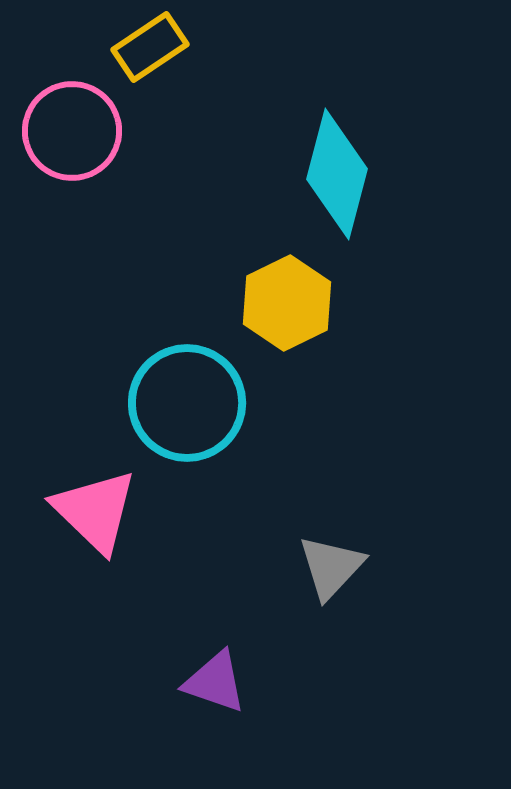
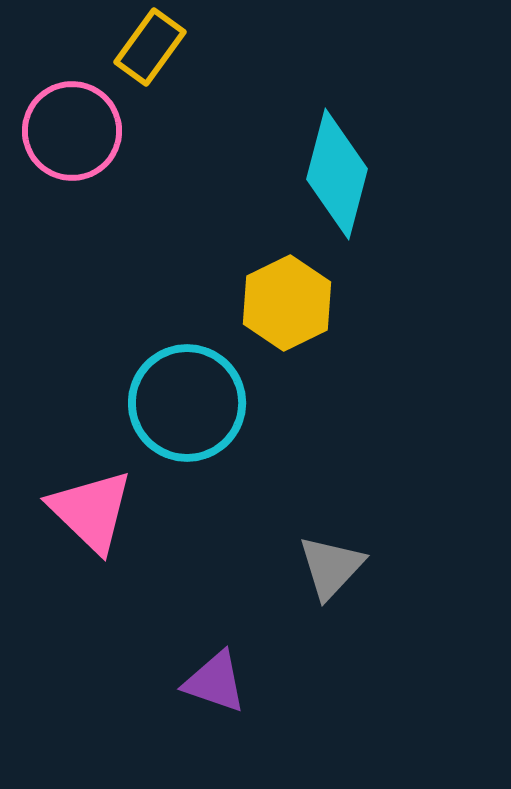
yellow rectangle: rotated 20 degrees counterclockwise
pink triangle: moved 4 px left
